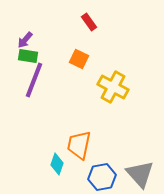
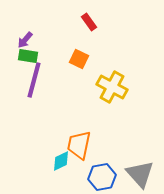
purple line: rotated 6 degrees counterclockwise
yellow cross: moved 1 px left
cyan diamond: moved 4 px right, 3 px up; rotated 45 degrees clockwise
